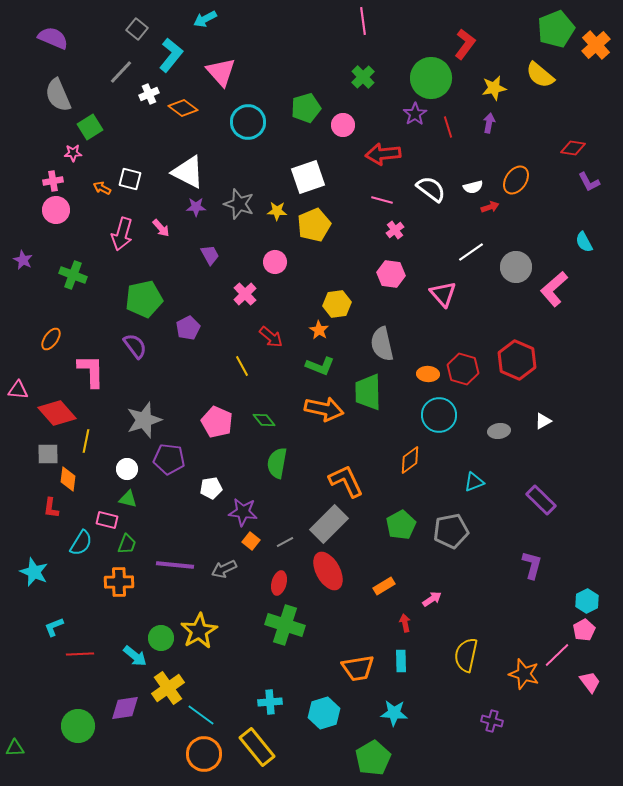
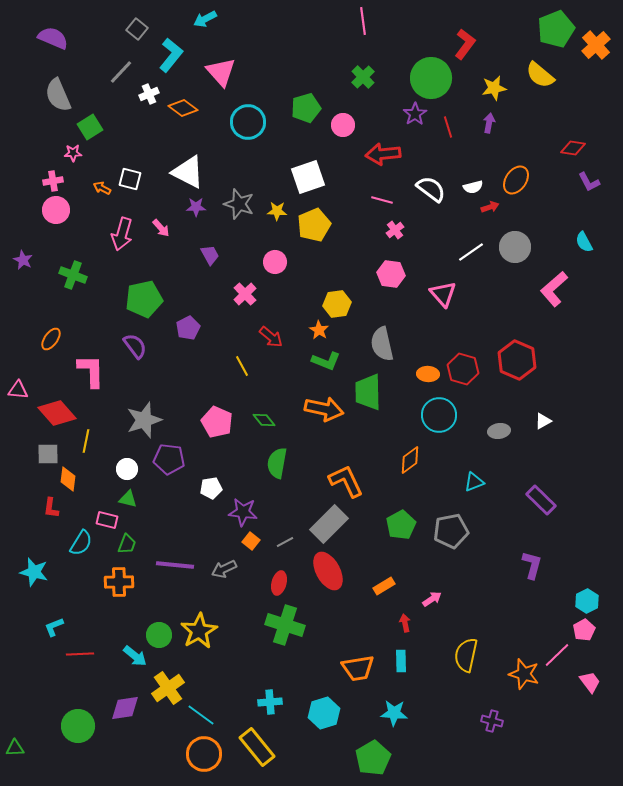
gray circle at (516, 267): moved 1 px left, 20 px up
green L-shape at (320, 366): moved 6 px right, 5 px up
cyan star at (34, 572): rotated 8 degrees counterclockwise
green circle at (161, 638): moved 2 px left, 3 px up
